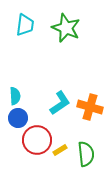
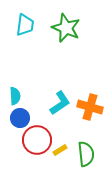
blue circle: moved 2 px right
